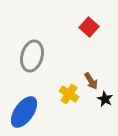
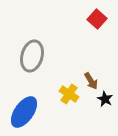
red square: moved 8 px right, 8 px up
